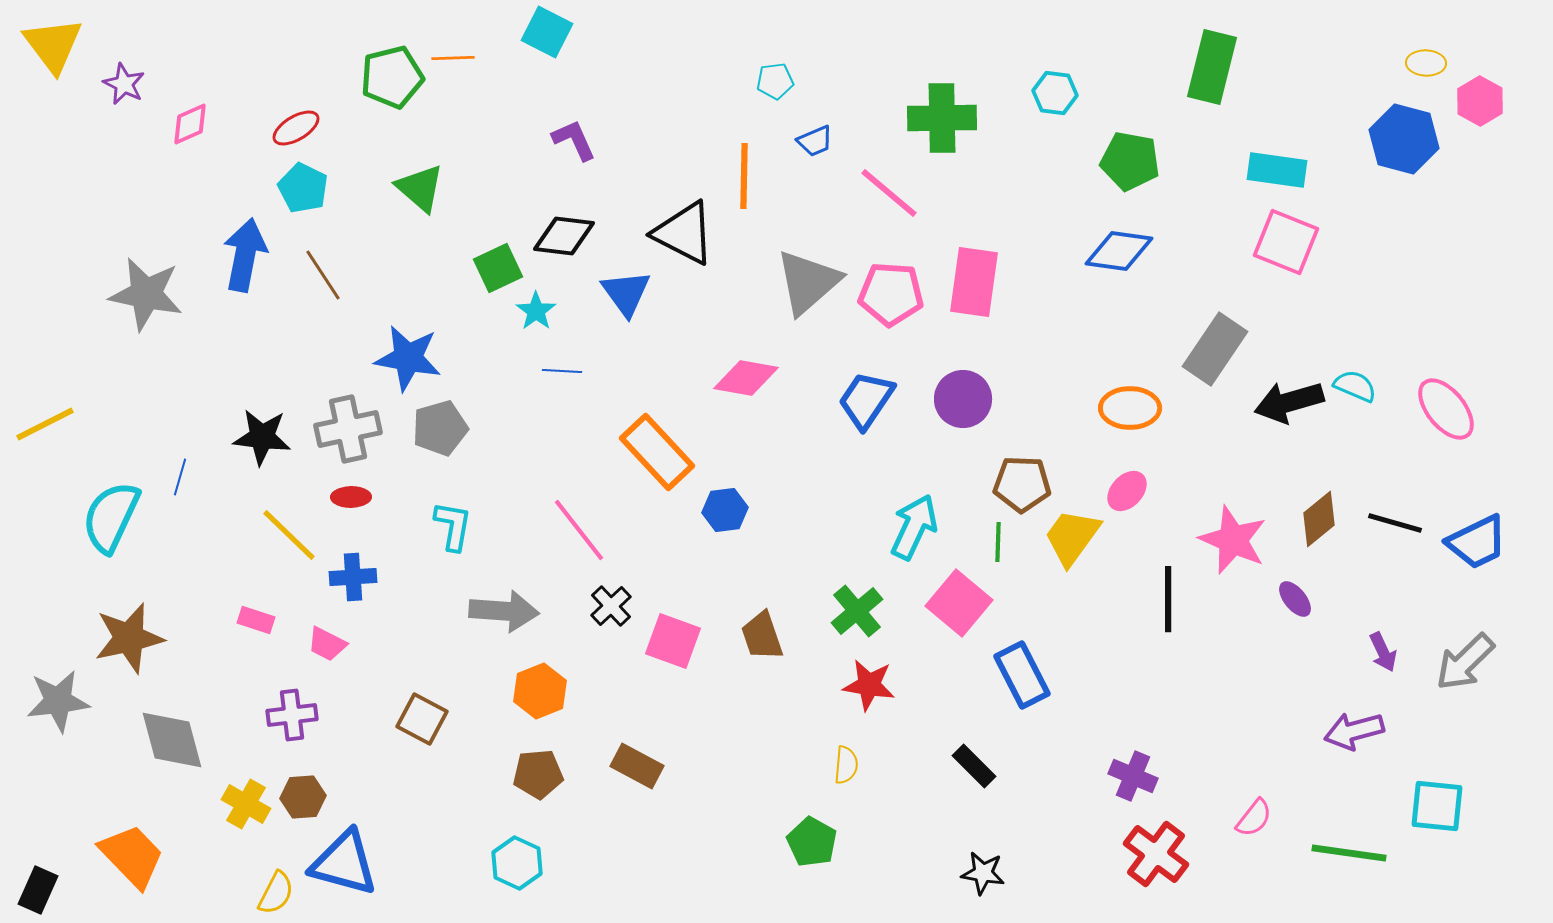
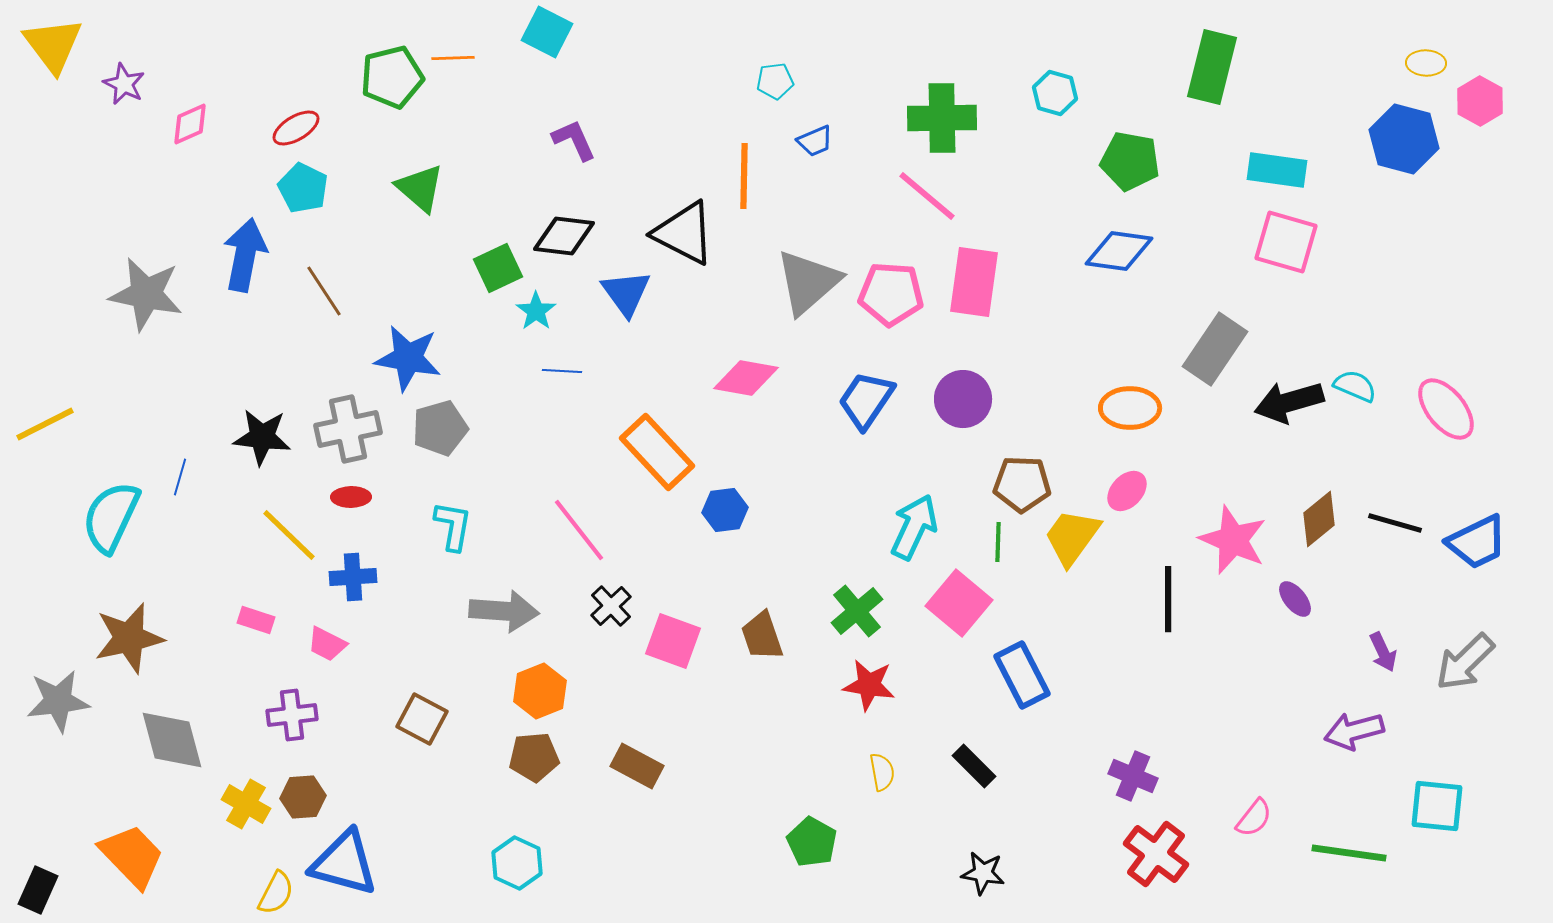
cyan hexagon at (1055, 93): rotated 9 degrees clockwise
pink line at (889, 193): moved 38 px right, 3 px down
pink square at (1286, 242): rotated 6 degrees counterclockwise
brown line at (323, 275): moved 1 px right, 16 px down
yellow semicircle at (846, 765): moved 36 px right, 7 px down; rotated 15 degrees counterclockwise
brown pentagon at (538, 774): moved 4 px left, 17 px up
